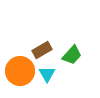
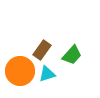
brown rectangle: rotated 24 degrees counterclockwise
cyan triangle: rotated 42 degrees clockwise
